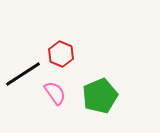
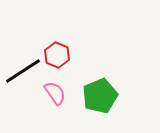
red hexagon: moved 4 px left, 1 px down
black line: moved 3 px up
